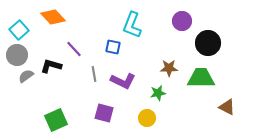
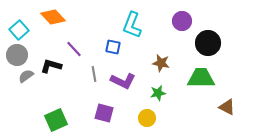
brown star: moved 8 px left, 5 px up; rotated 12 degrees clockwise
